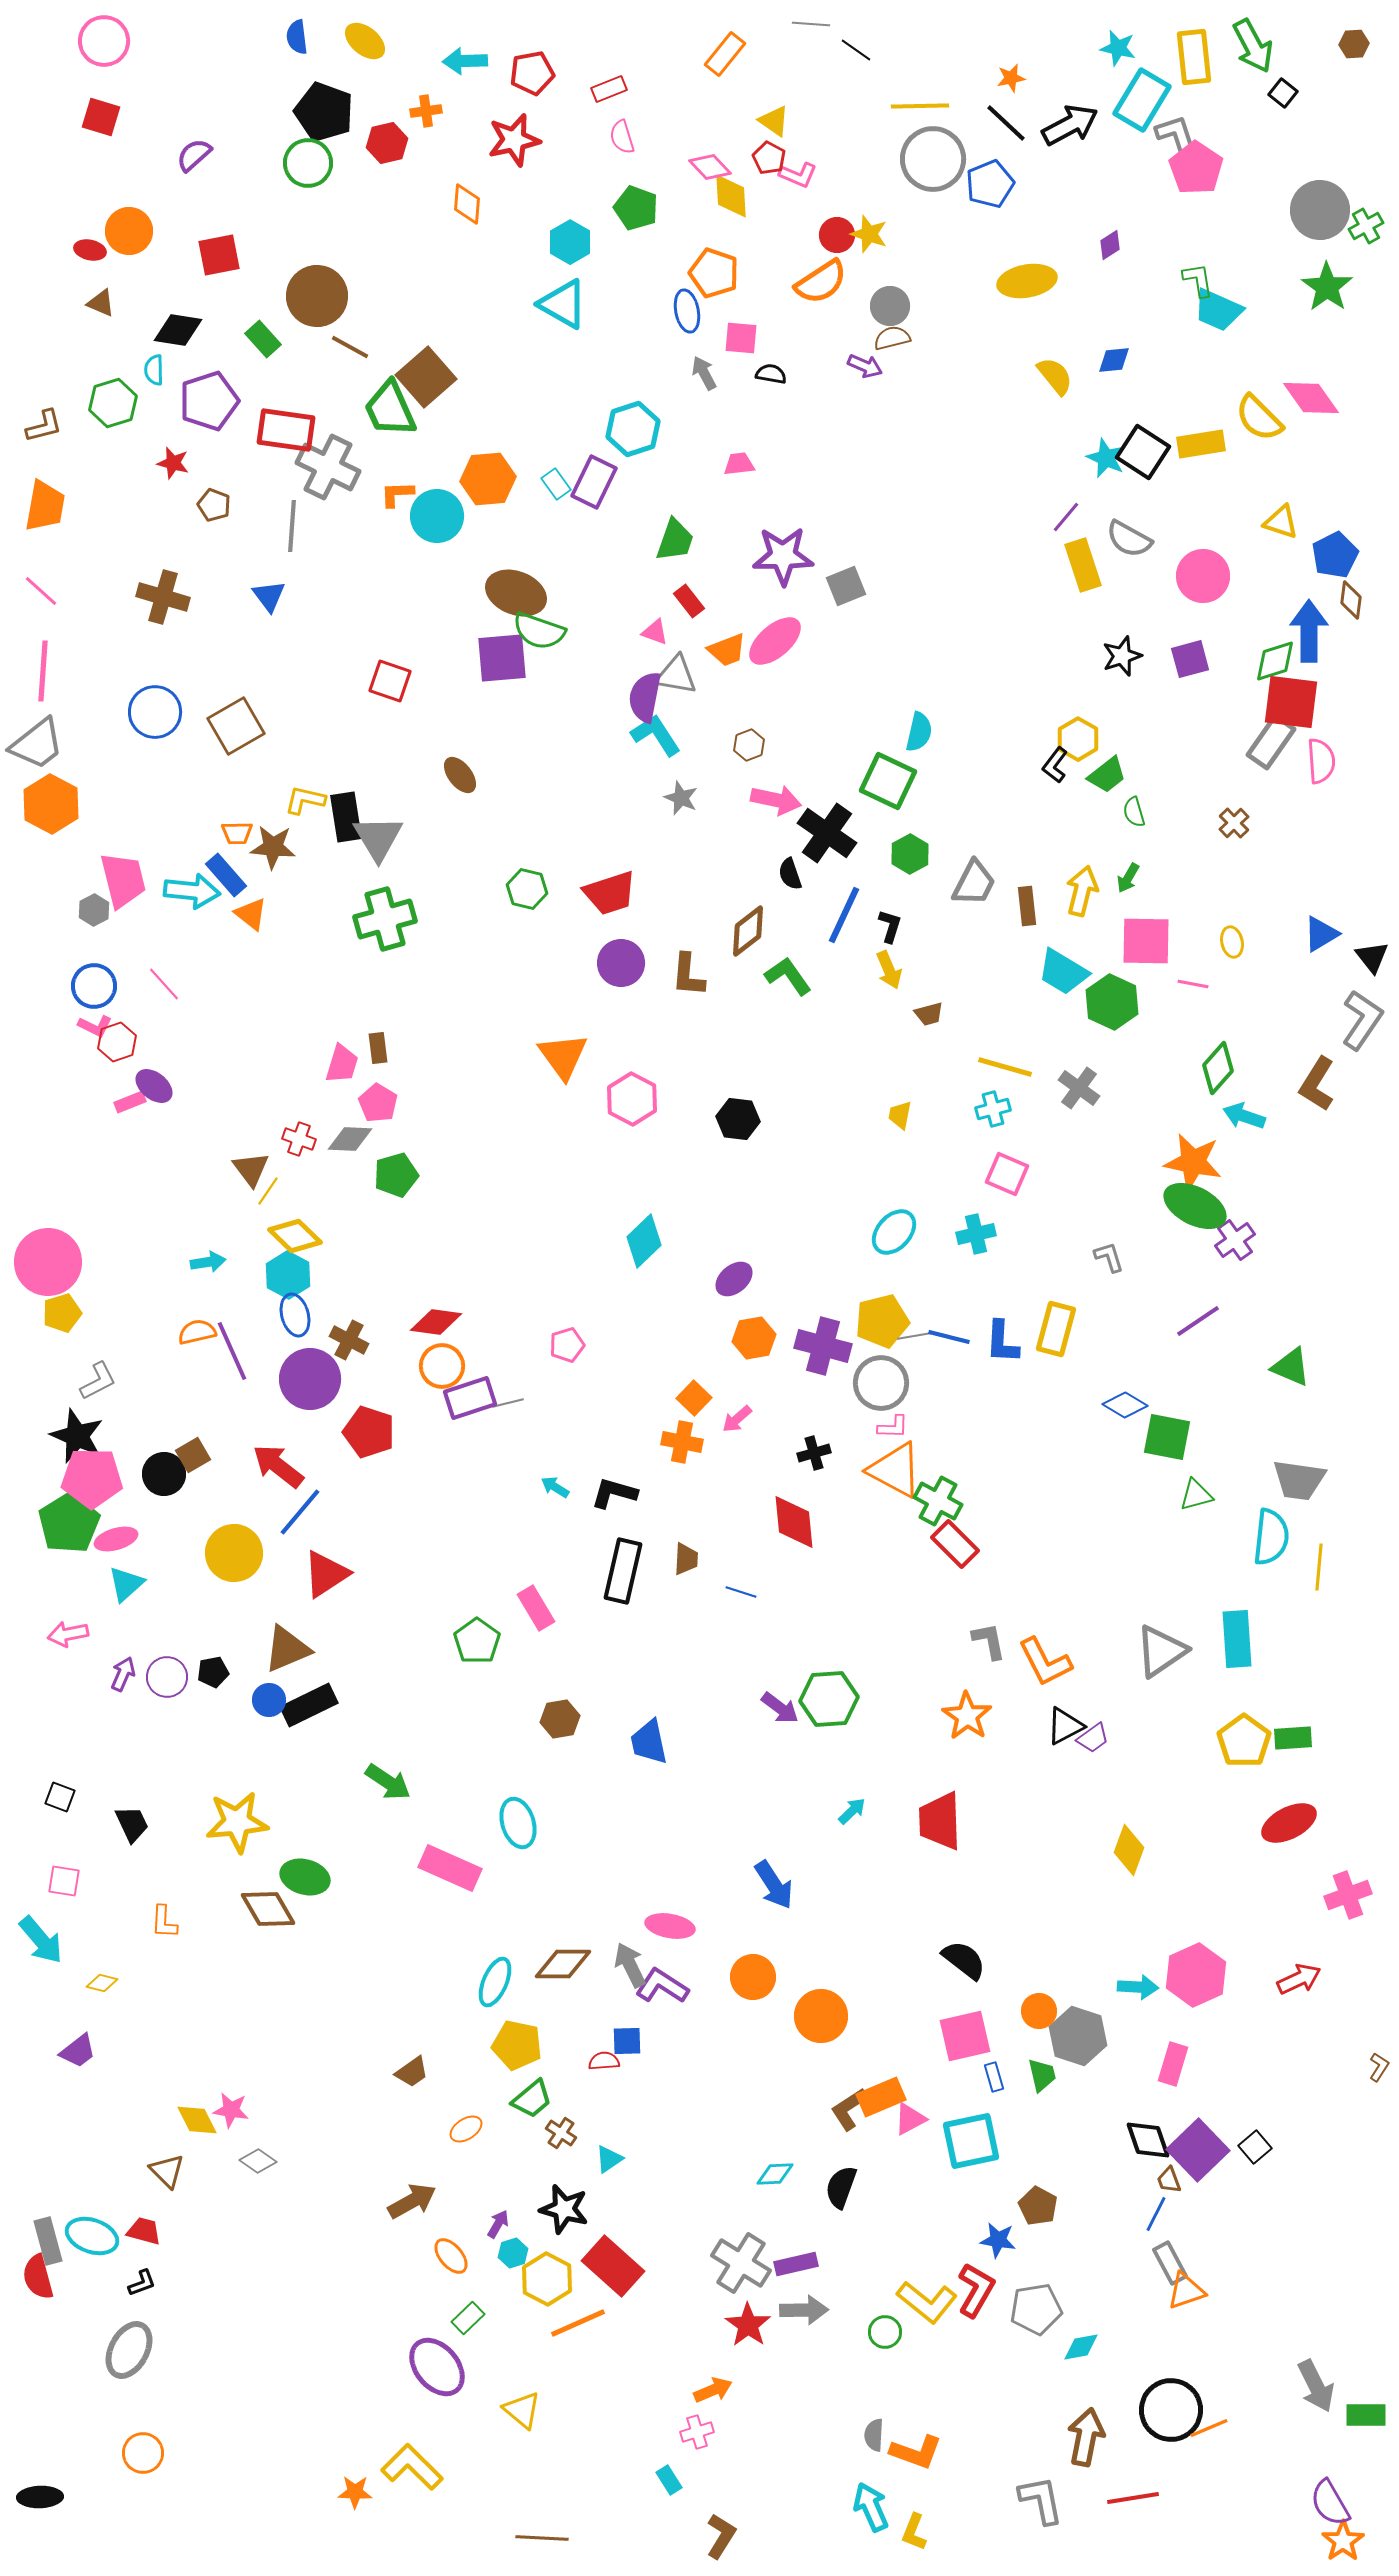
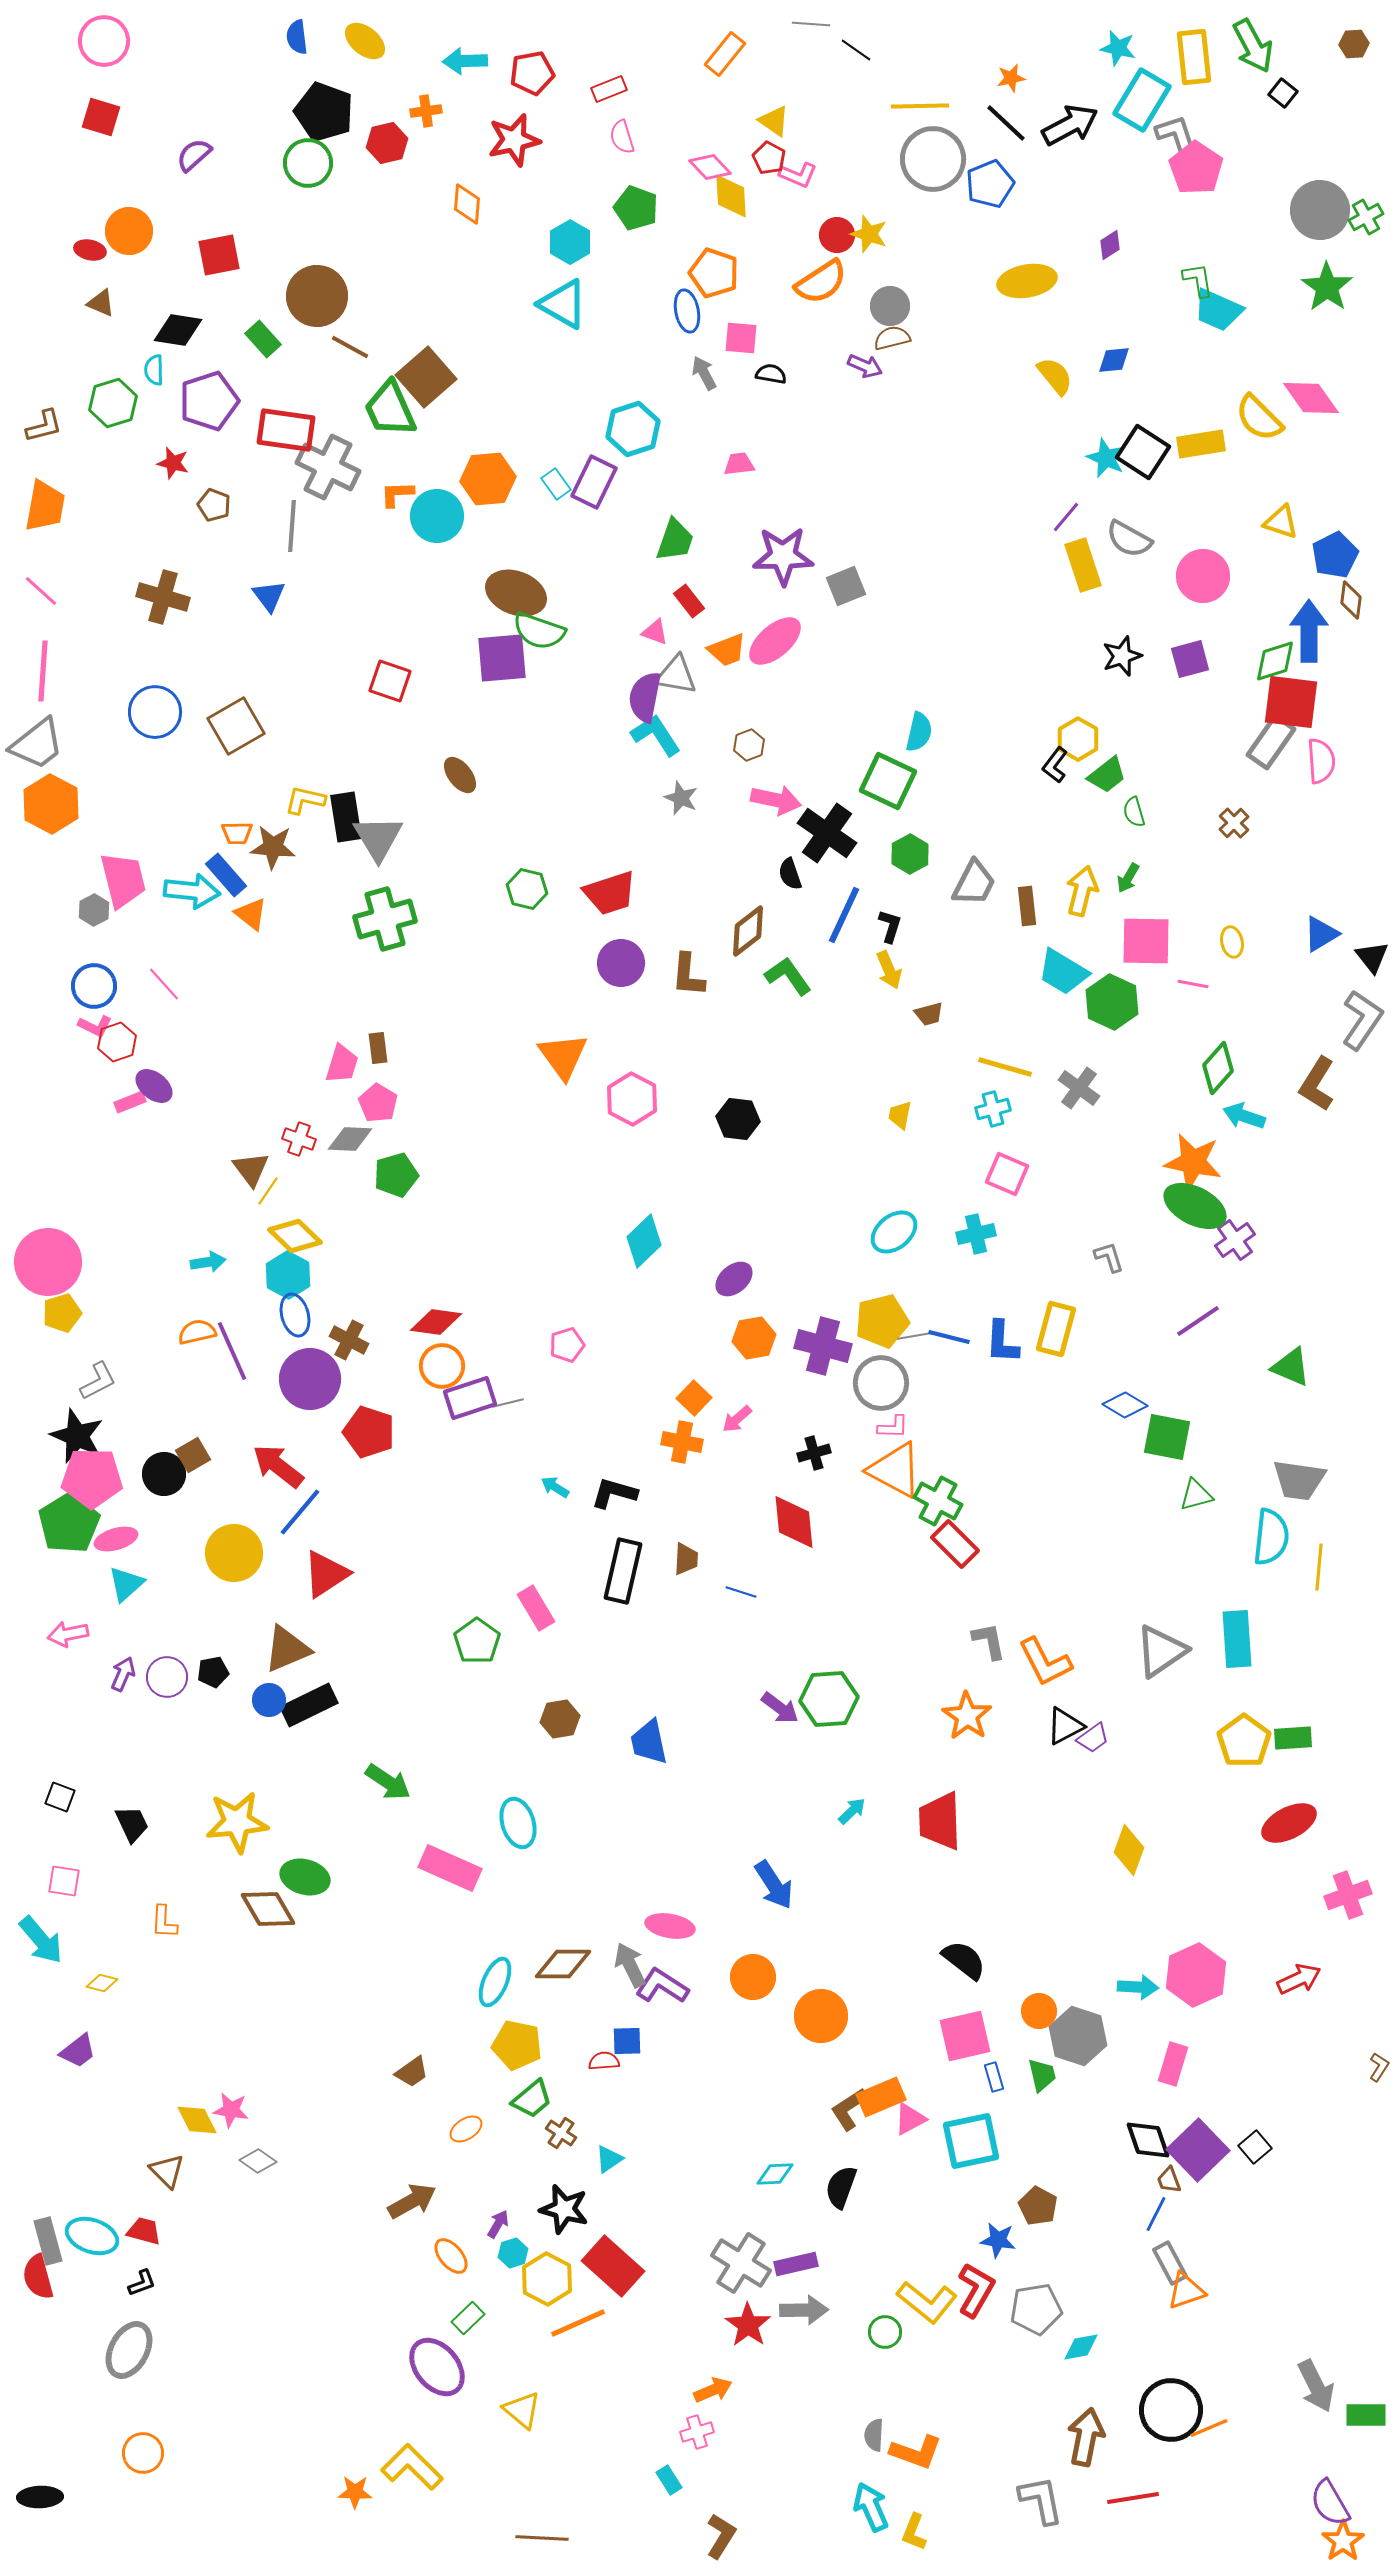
green cross at (1366, 226): moved 9 px up
cyan ellipse at (894, 1232): rotated 9 degrees clockwise
